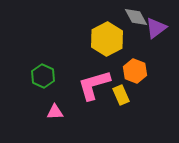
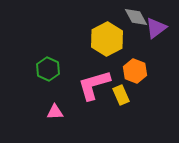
green hexagon: moved 5 px right, 7 px up
